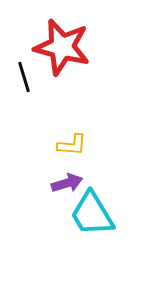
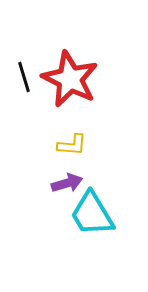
red star: moved 8 px right, 32 px down; rotated 12 degrees clockwise
